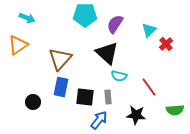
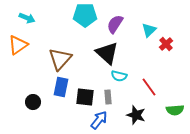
black star: rotated 12 degrees clockwise
